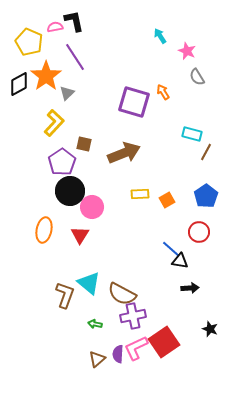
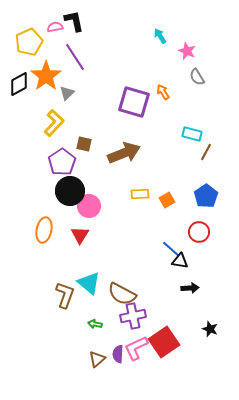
yellow pentagon: rotated 24 degrees clockwise
pink circle: moved 3 px left, 1 px up
